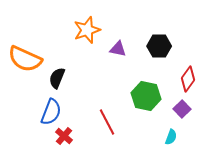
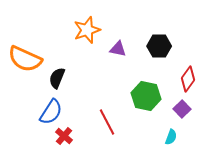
blue semicircle: rotated 12 degrees clockwise
